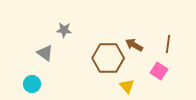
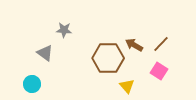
brown line: moved 7 px left; rotated 36 degrees clockwise
